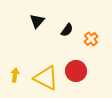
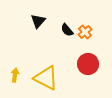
black triangle: moved 1 px right
black semicircle: rotated 104 degrees clockwise
orange cross: moved 6 px left, 7 px up
red circle: moved 12 px right, 7 px up
